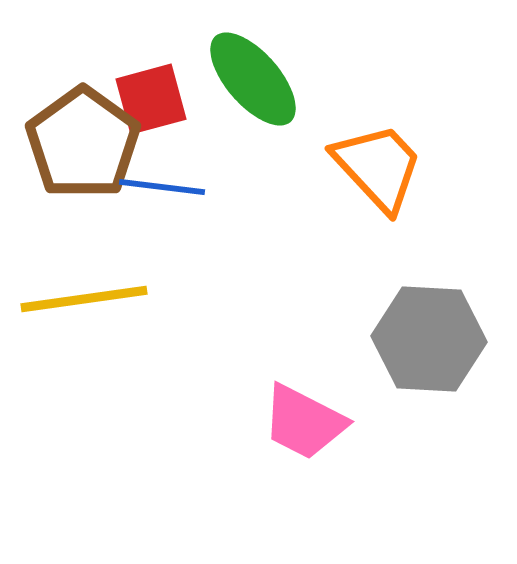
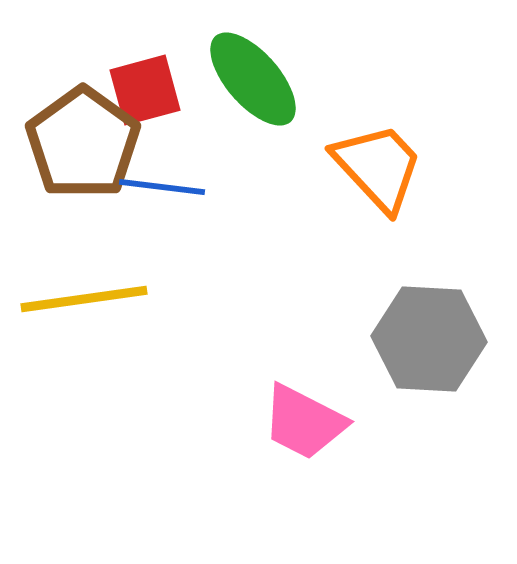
red square: moved 6 px left, 9 px up
